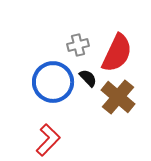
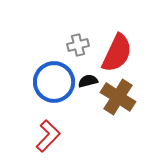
black semicircle: moved 3 px down; rotated 60 degrees counterclockwise
blue circle: moved 1 px right
brown cross: rotated 8 degrees counterclockwise
red L-shape: moved 4 px up
